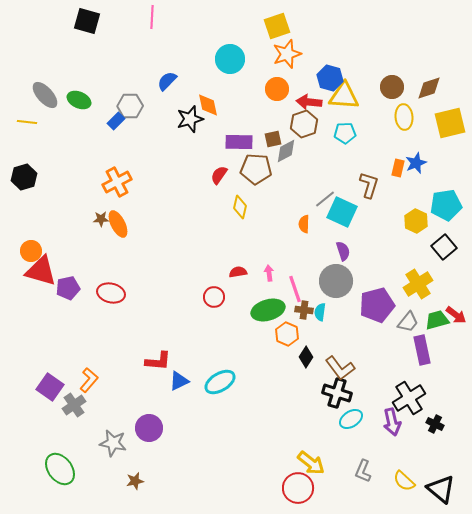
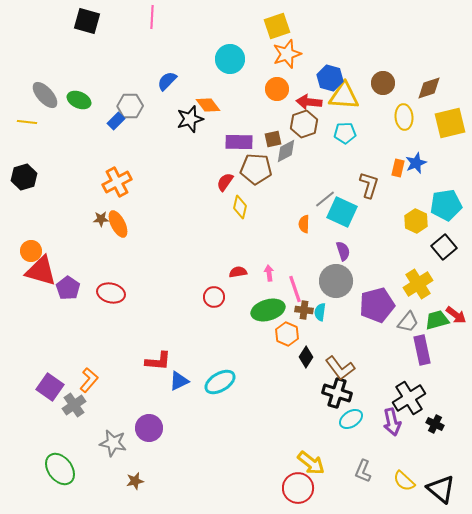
brown circle at (392, 87): moved 9 px left, 4 px up
orange diamond at (208, 105): rotated 25 degrees counterclockwise
red semicircle at (219, 175): moved 6 px right, 7 px down
purple pentagon at (68, 288): rotated 25 degrees counterclockwise
